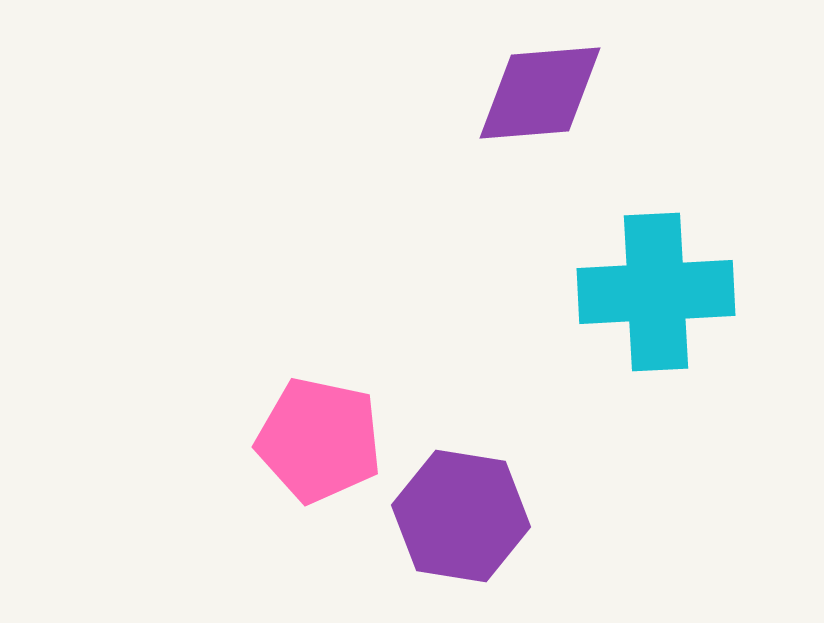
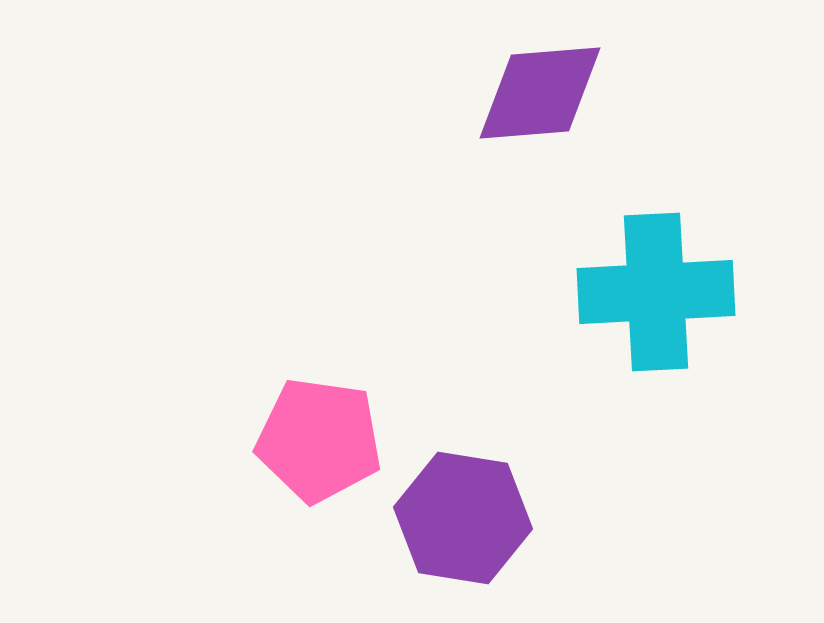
pink pentagon: rotated 4 degrees counterclockwise
purple hexagon: moved 2 px right, 2 px down
